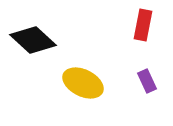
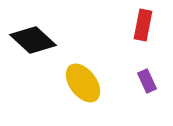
yellow ellipse: rotated 27 degrees clockwise
